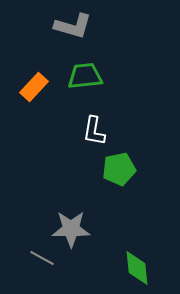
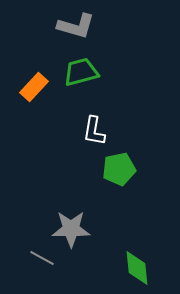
gray L-shape: moved 3 px right
green trapezoid: moved 4 px left, 4 px up; rotated 9 degrees counterclockwise
